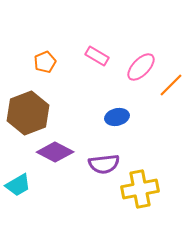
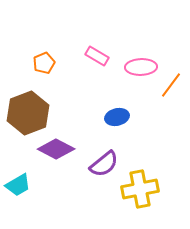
orange pentagon: moved 1 px left, 1 px down
pink ellipse: rotated 44 degrees clockwise
orange line: rotated 8 degrees counterclockwise
purple diamond: moved 1 px right, 3 px up
purple semicircle: rotated 32 degrees counterclockwise
